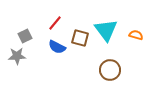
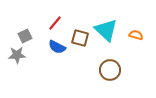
cyan triangle: rotated 10 degrees counterclockwise
gray star: moved 1 px up
